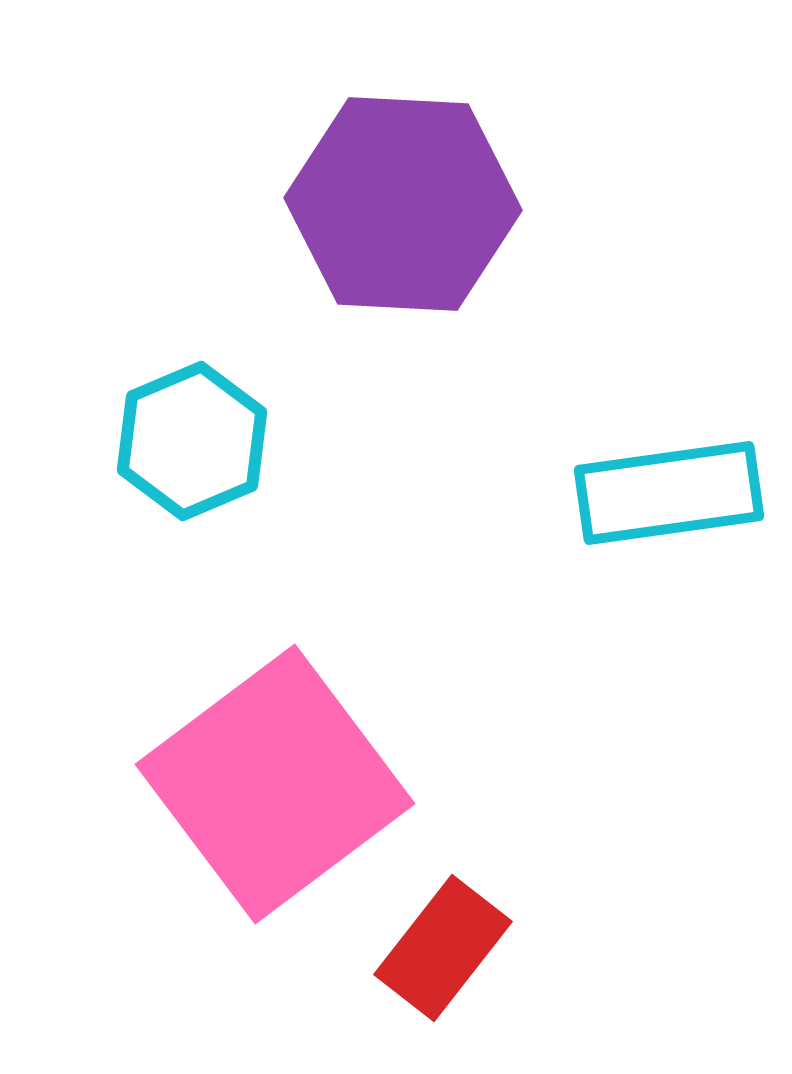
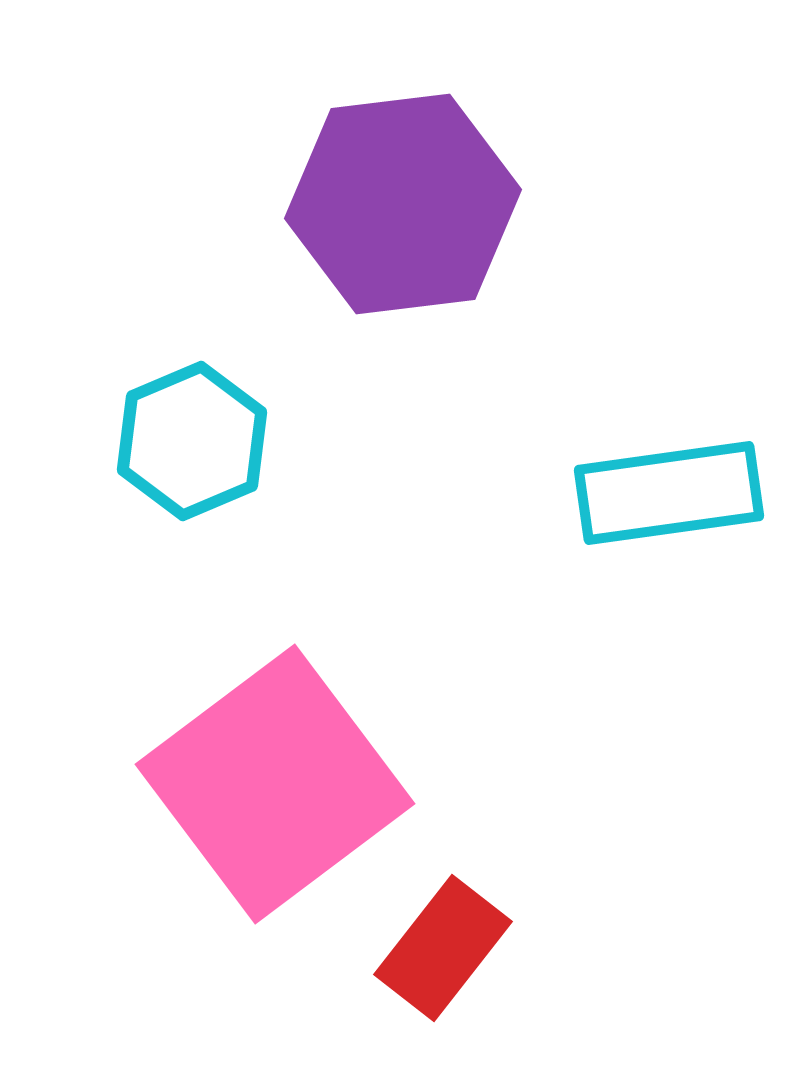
purple hexagon: rotated 10 degrees counterclockwise
